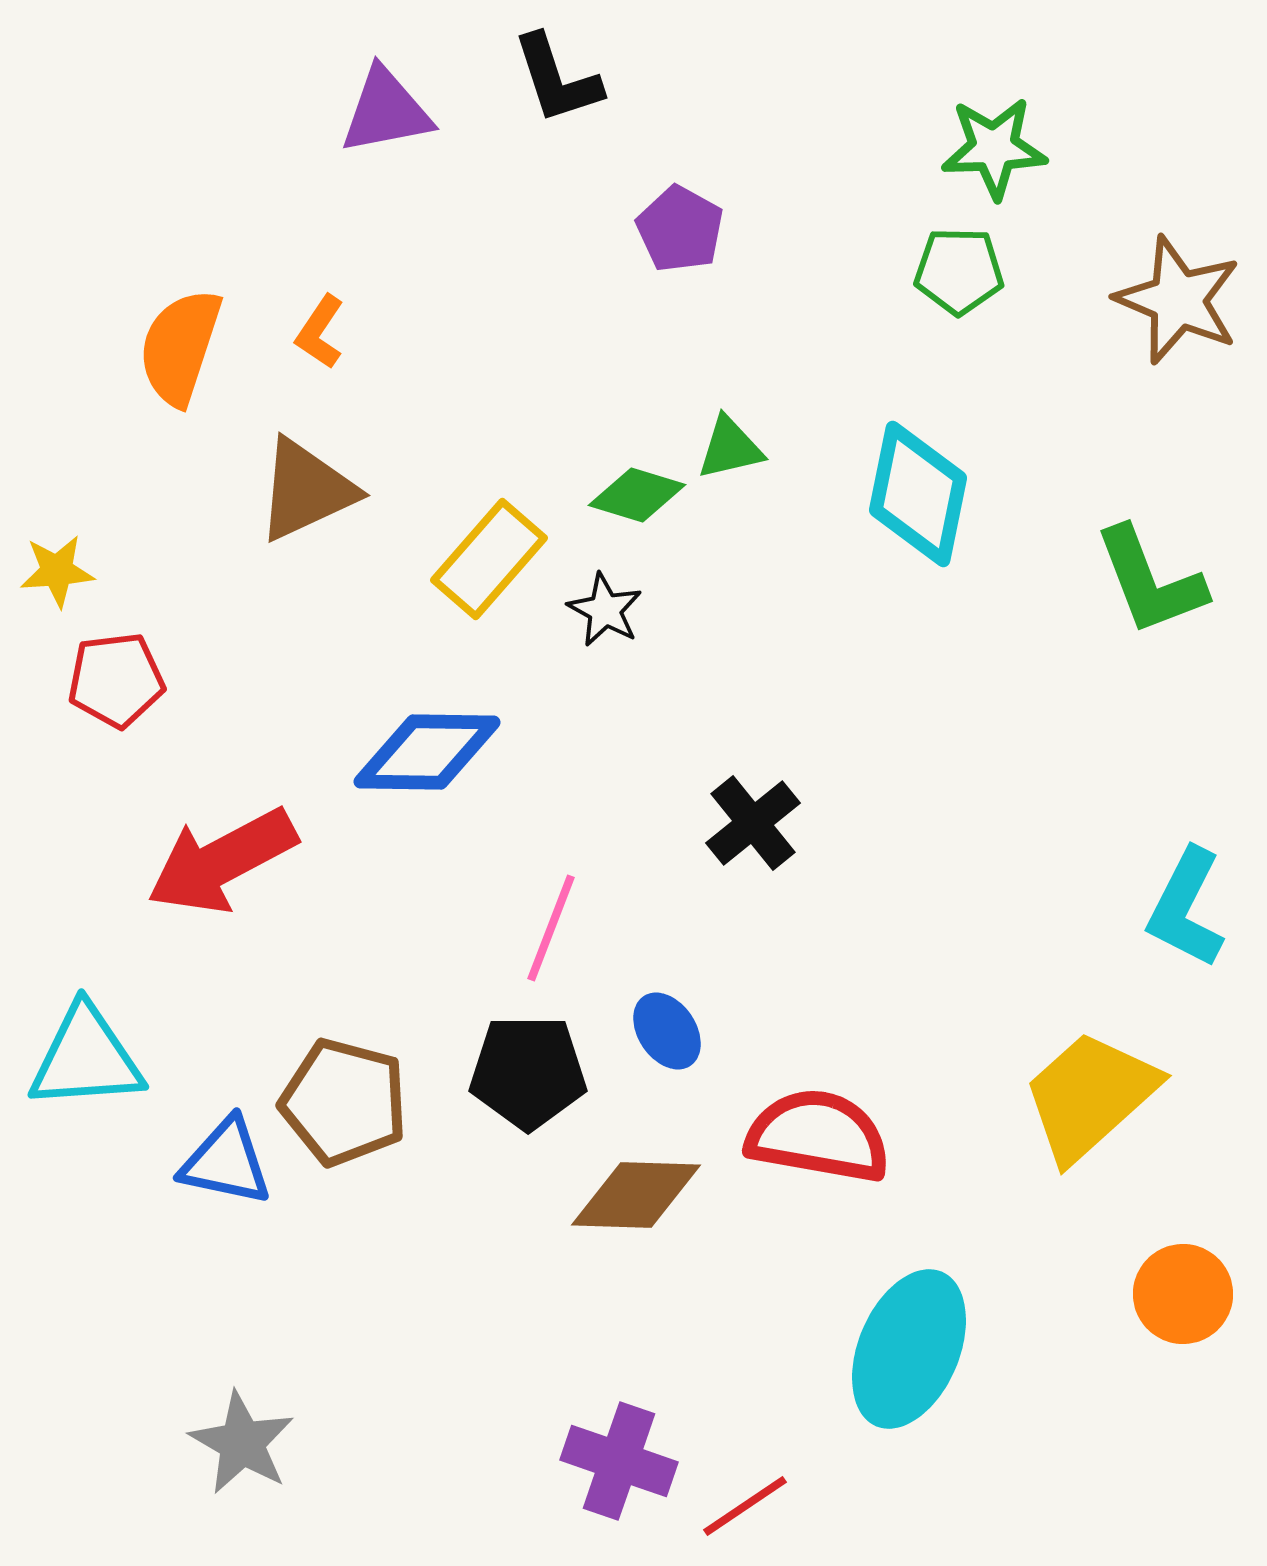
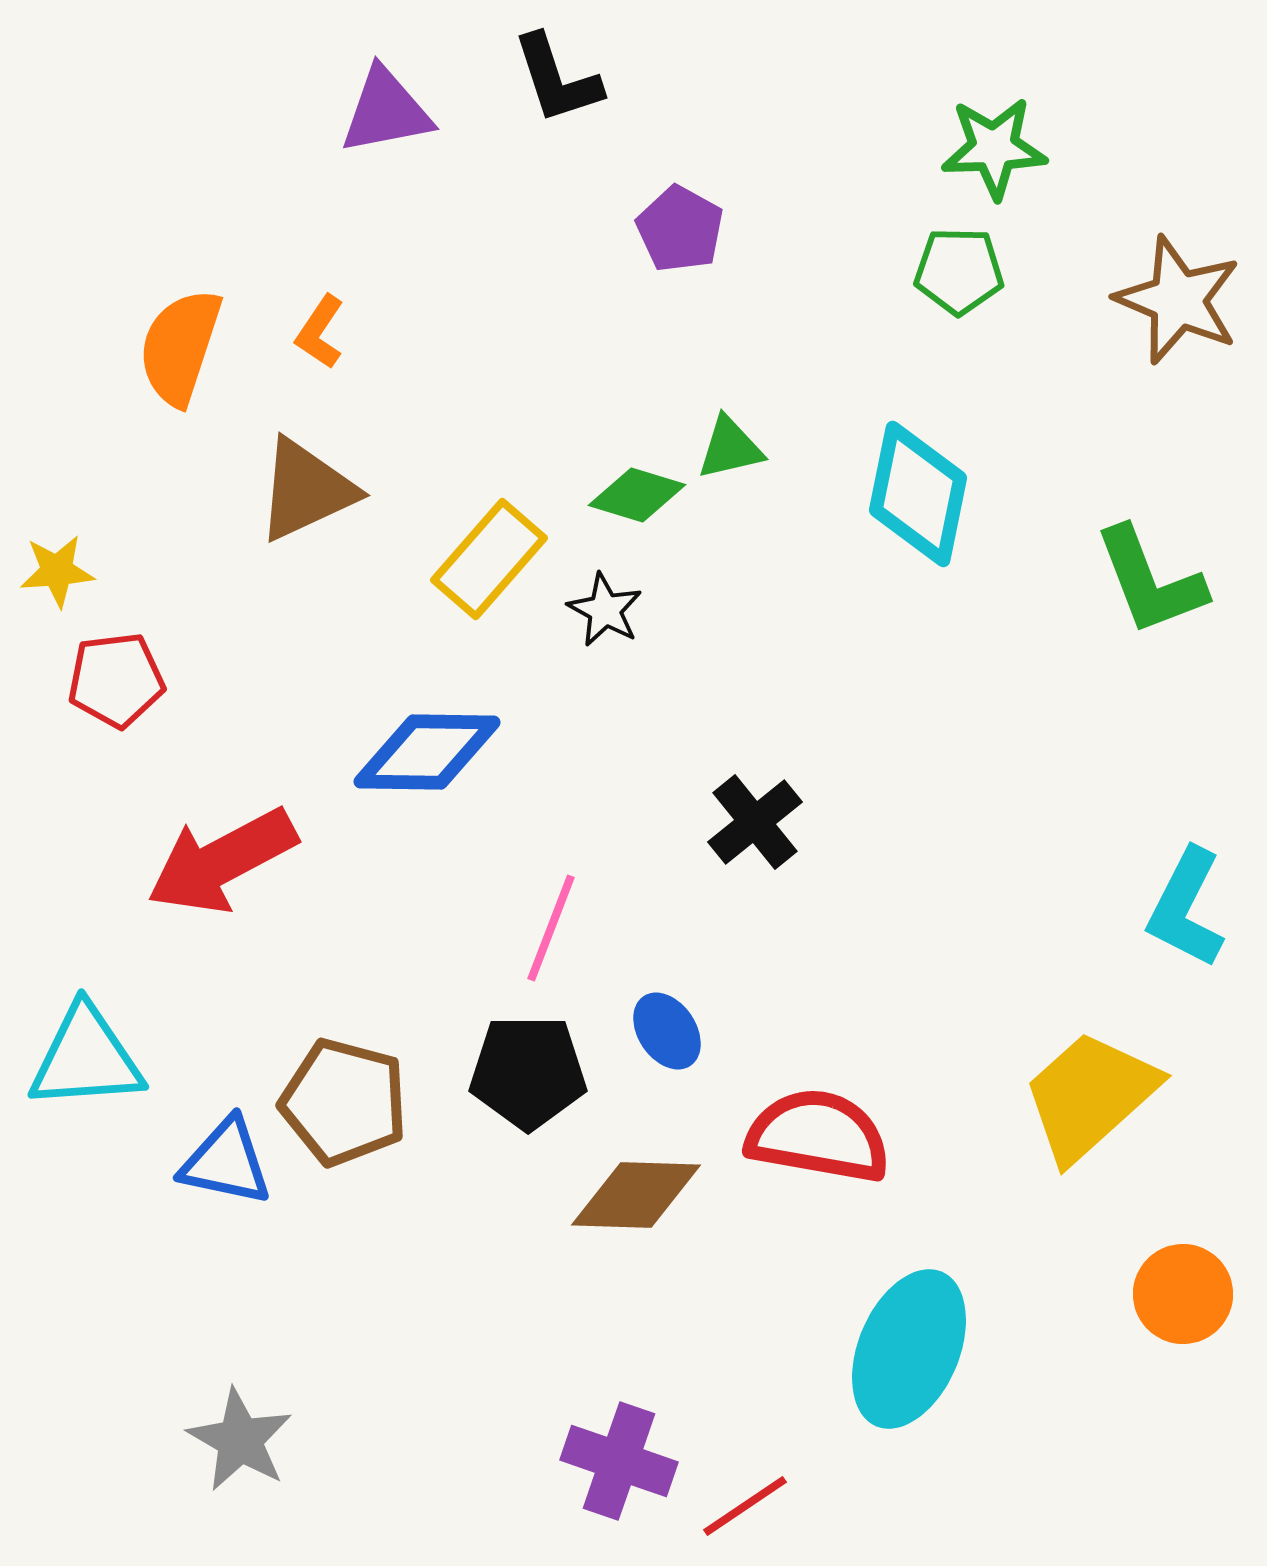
black cross: moved 2 px right, 1 px up
gray star: moved 2 px left, 3 px up
